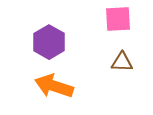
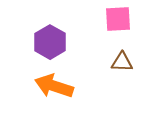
purple hexagon: moved 1 px right
